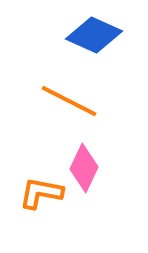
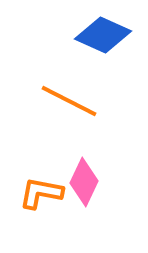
blue diamond: moved 9 px right
pink diamond: moved 14 px down
